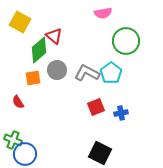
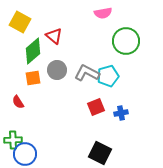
green diamond: moved 6 px left, 1 px down
cyan pentagon: moved 3 px left, 3 px down; rotated 20 degrees clockwise
green cross: rotated 24 degrees counterclockwise
